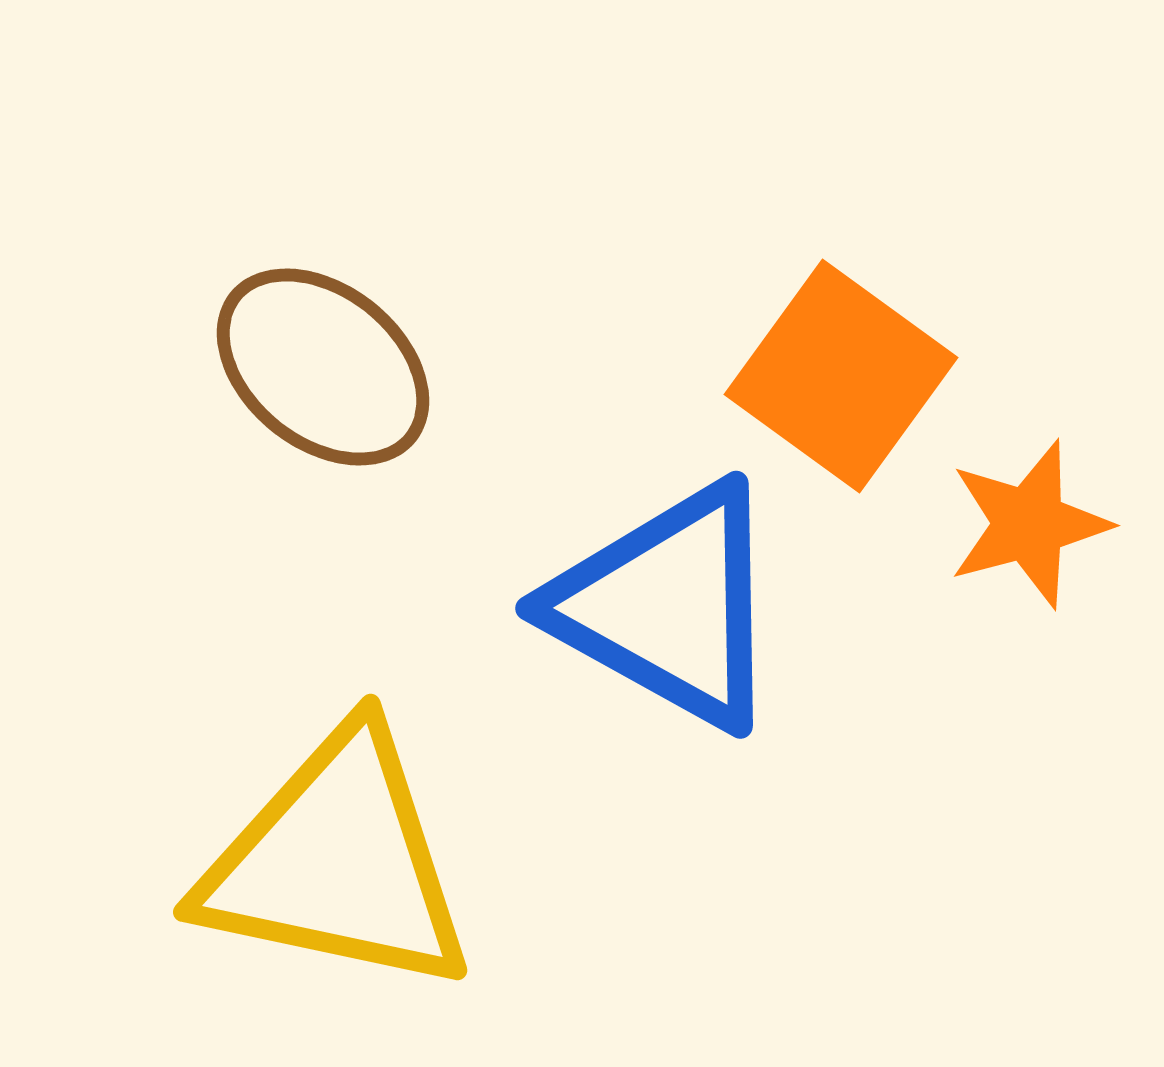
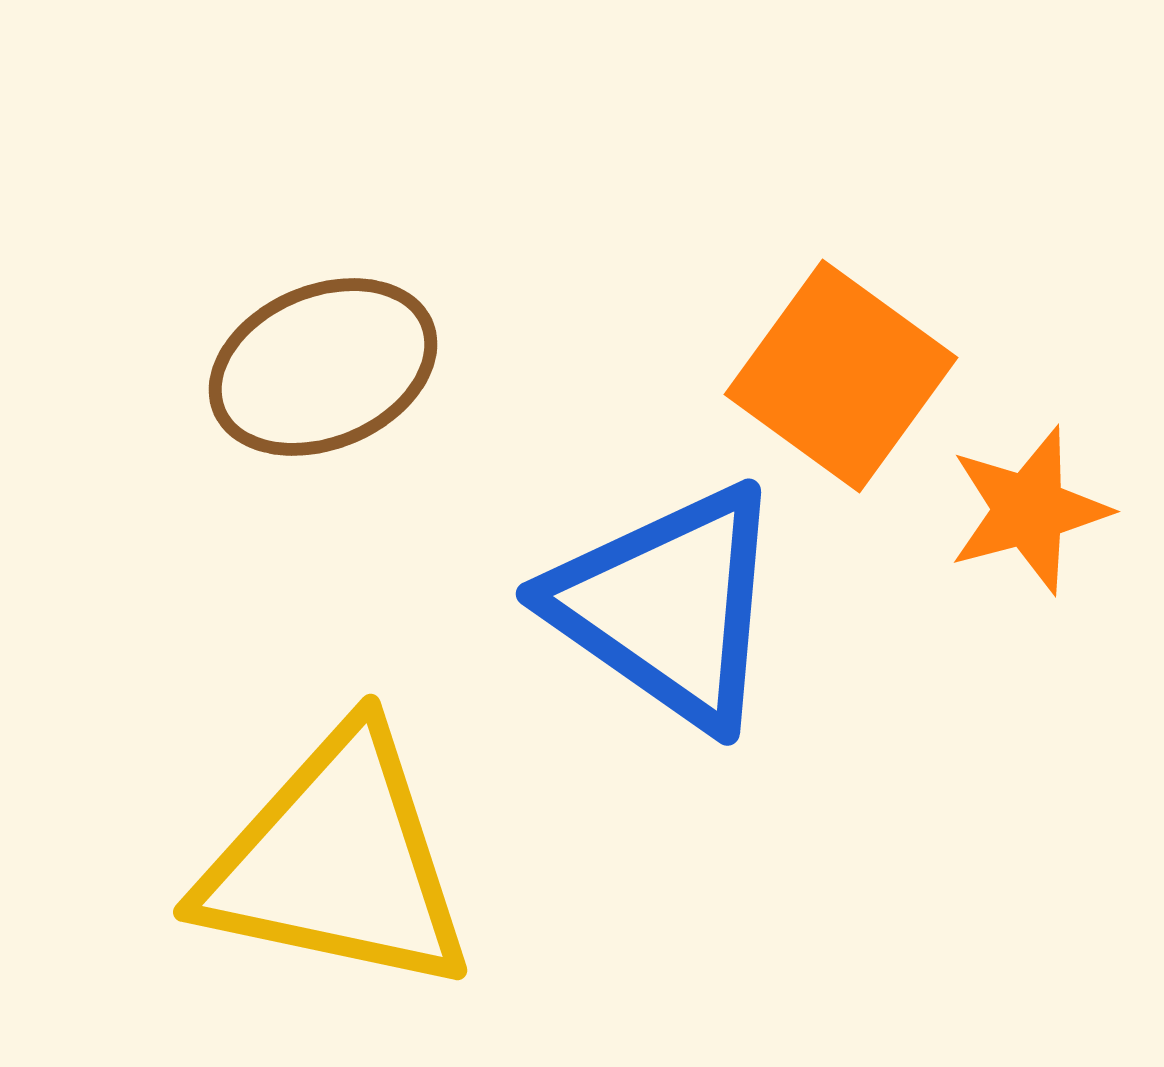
brown ellipse: rotated 62 degrees counterclockwise
orange star: moved 14 px up
blue triangle: rotated 6 degrees clockwise
